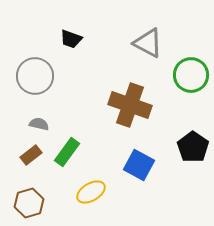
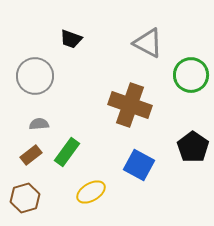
gray semicircle: rotated 18 degrees counterclockwise
brown hexagon: moved 4 px left, 5 px up
